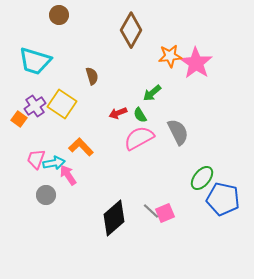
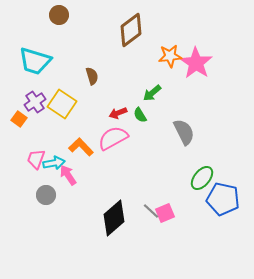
brown diamond: rotated 24 degrees clockwise
purple cross: moved 4 px up
gray semicircle: moved 6 px right
pink semicircle: moved 26 px left
